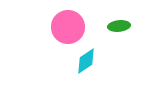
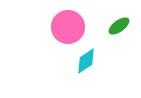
green ellipse: rotated 30 degrees counterclockwise
